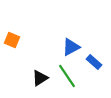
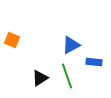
blue triangle: moved 2 px up
blue rectangle: rotated 35 degrees counterclockwise
green line: rotated 15 degrees clockwise
